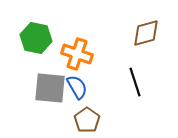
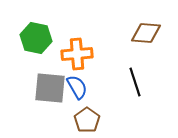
brown diamond: rotated 20 degrees clockwise
orange cross: rotated 24 degrees counterclockwise
